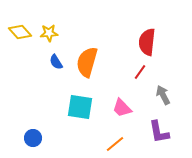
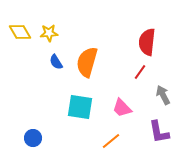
yellow diamond: rotated 10 degrees clockwise
orange line: moved 4 px left, 3 px up
